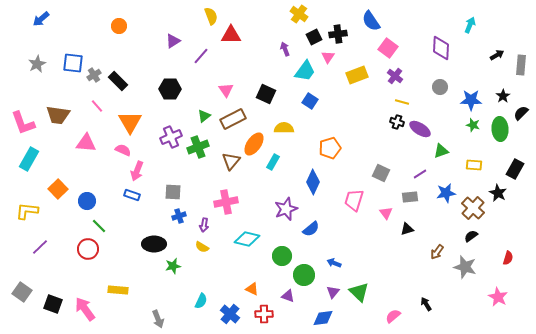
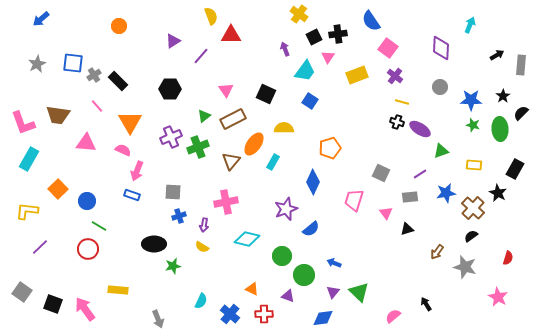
green line at (99, 226): rotated 14 degrees counterclockwise
